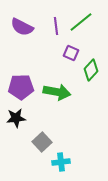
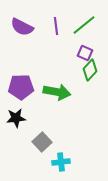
green line: moved 3 px right, 3 px down
purple square: moved 14 px right
green diamond: moved 1 px left
